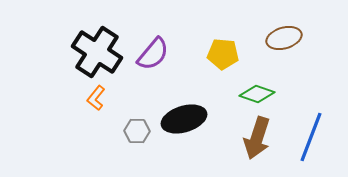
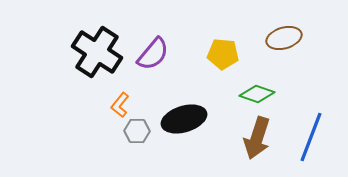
orange L-shape: moved 24 px right, 7 px down
